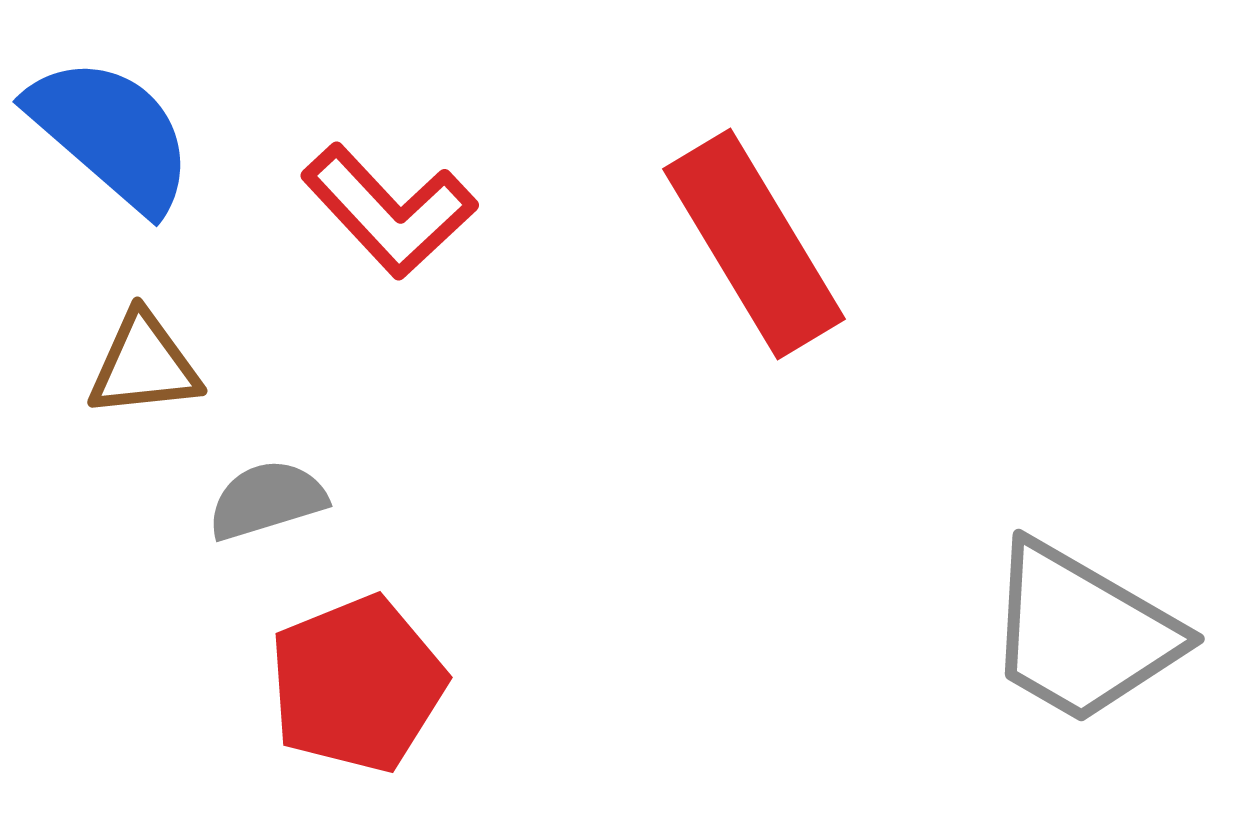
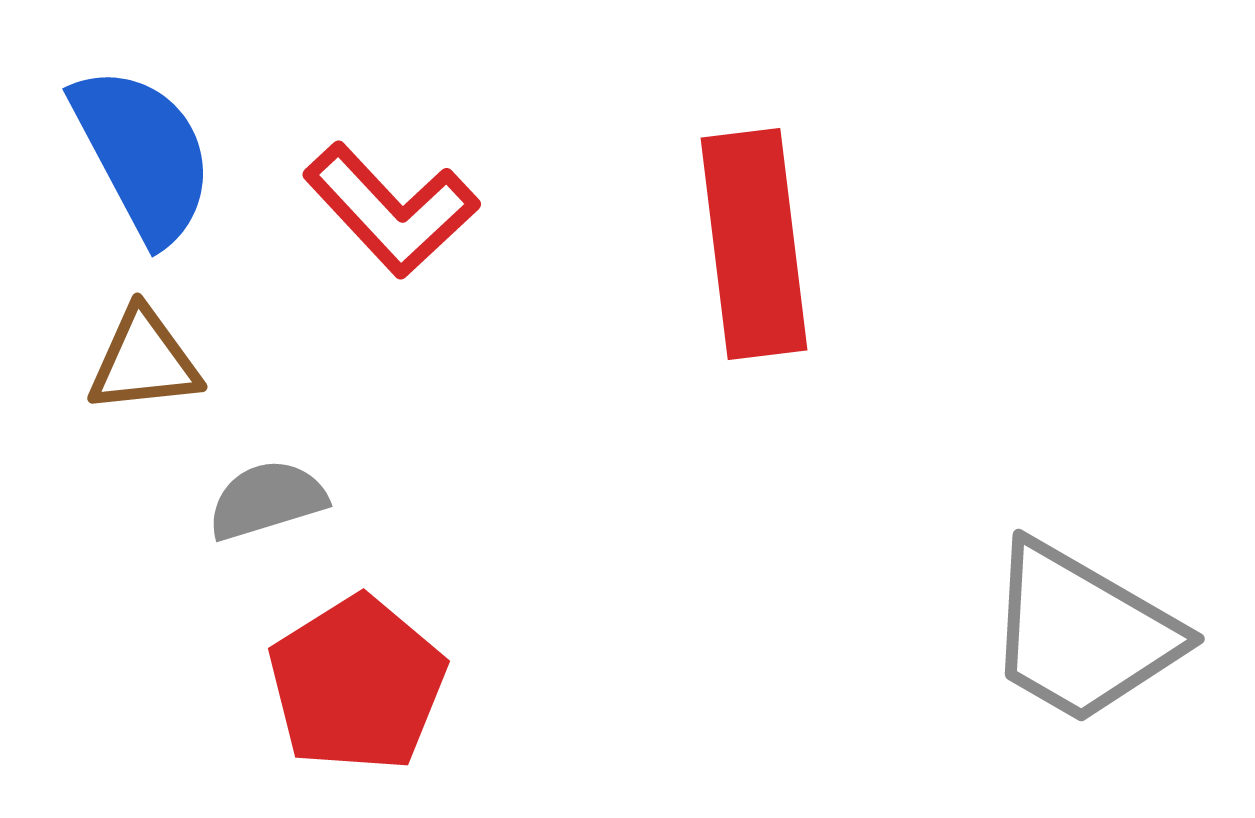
blue semicircle: moved 32 px right, 20 px down; rotated 21 degrees clockwise
red L-shape: moved 2 px right, 1 px up
red rectangle: rotated 24 degrees clockwise
brown triangle: moved 4 px up
red pentagon: rotated 10 degrees counterclockwise
